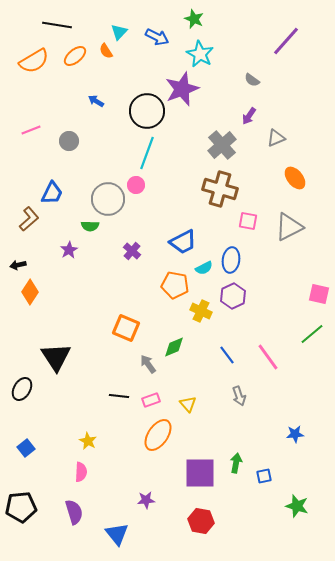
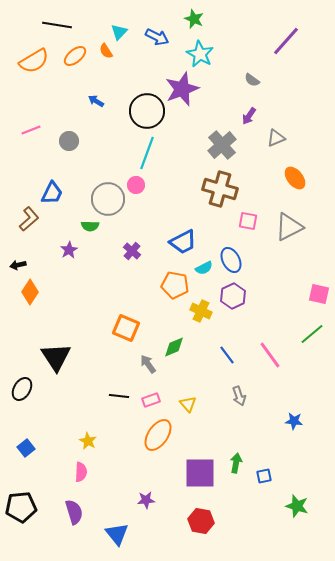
blue ellipse at (231, 260): rotated 35 degrees counterclockwise
pink line at (268, 357): moved 2 px right, 2 px up
blue star at (295, 434): moved 1 px left, 13 px up; rotated 12 degrees clockwise
